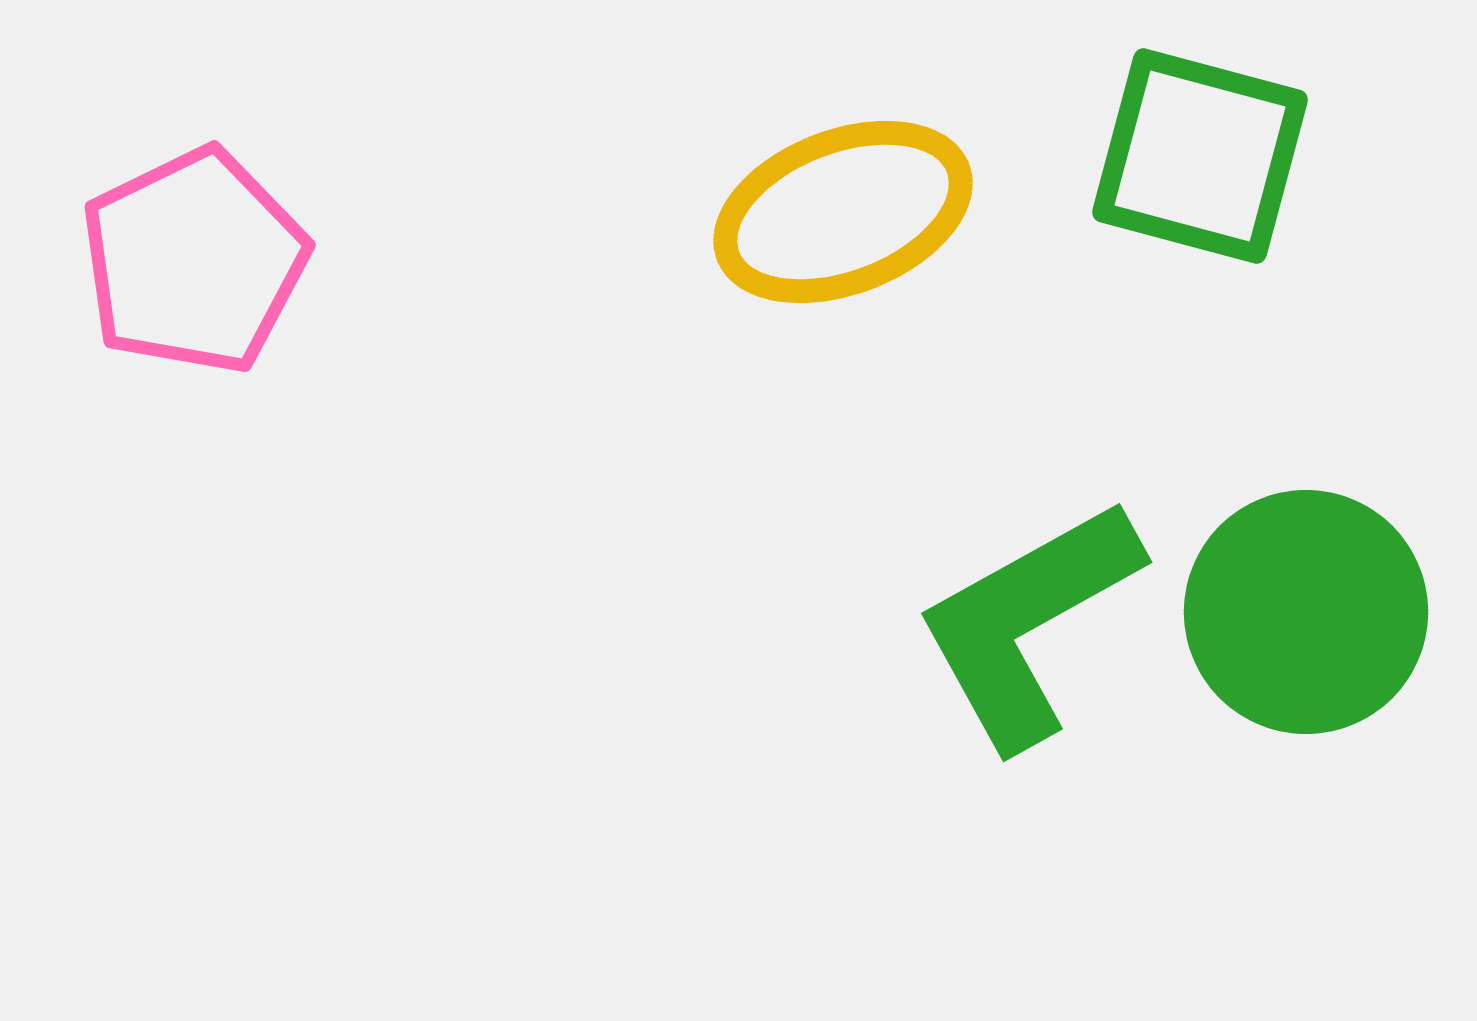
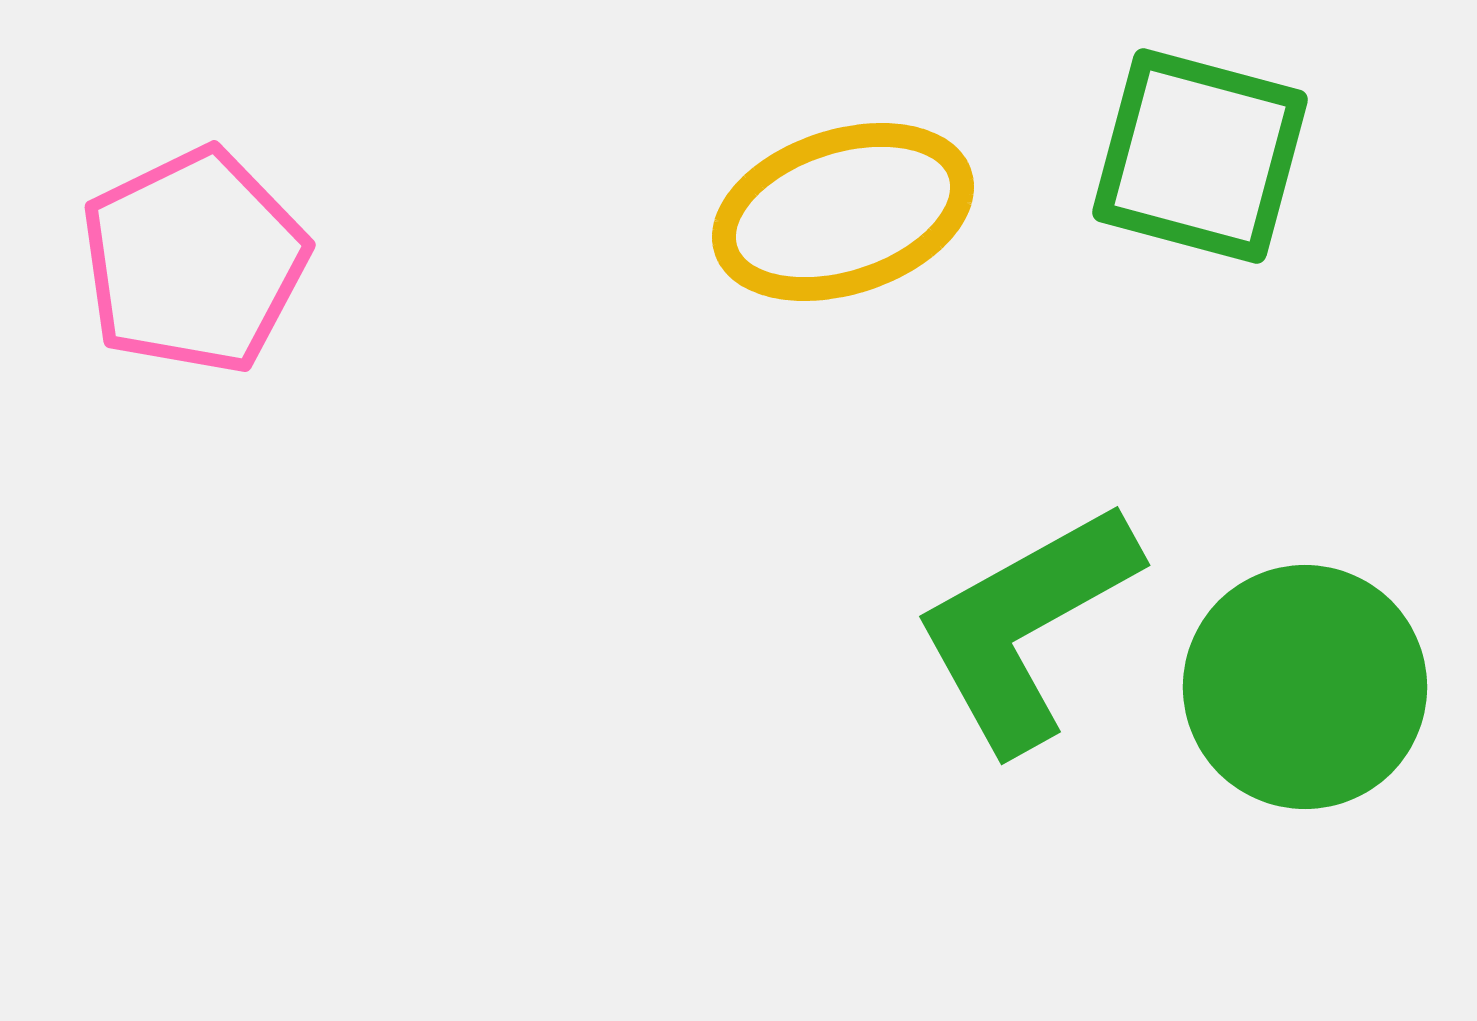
yellow ellipse: rotated 3 degrees clockwise
green circle: moved 1 px left, 75 px down
green L-shape: moved 2 px left, 3 px down
